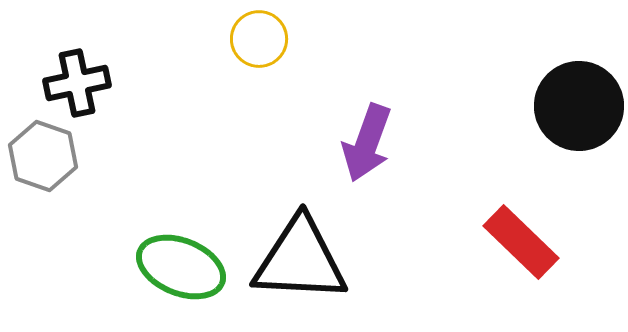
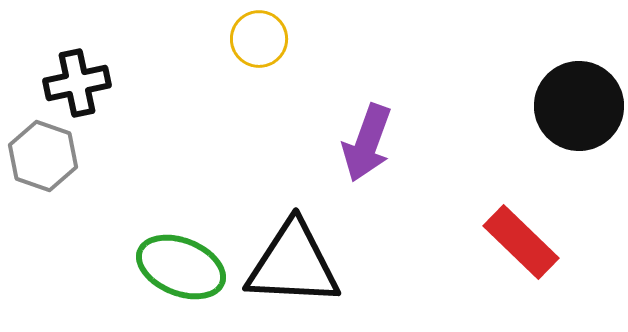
black triangle: moved 7 px left, 4 px down
